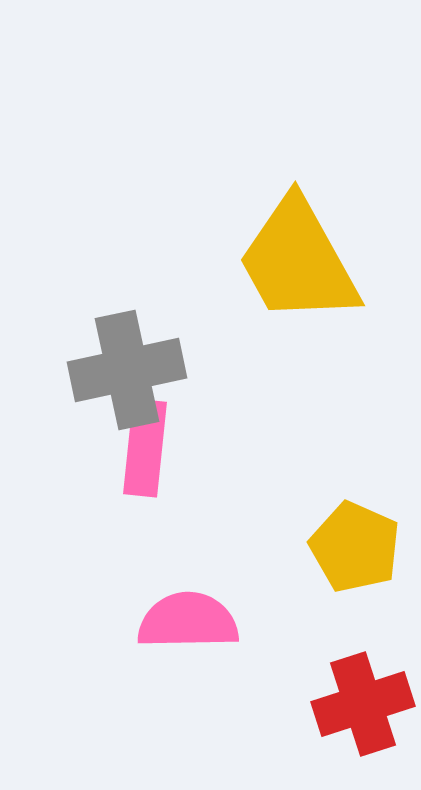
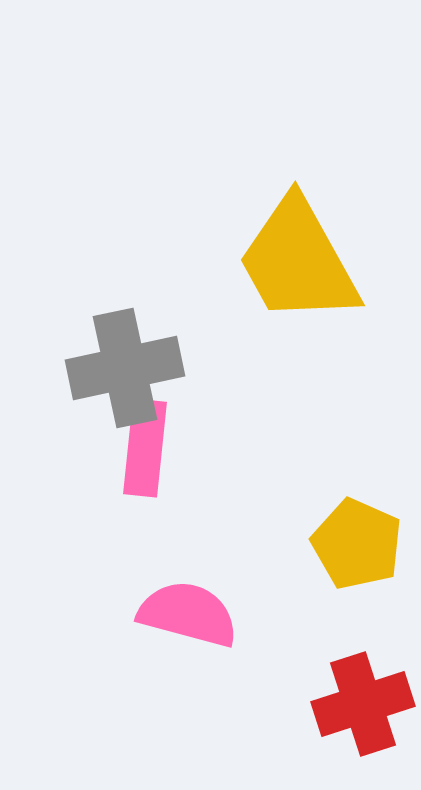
gray cross: moved 2 px left, 2 px up
yellow pentagon: moved 2 px right, 3 px up
pink semicircle: moved 7 px up; rotated 16 degrees clockwise
